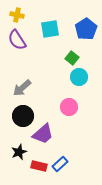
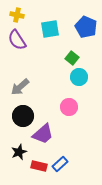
blue pentagon: moved 2 px up; rotated 15 degrees counterclockwise
gray arrow: moved 2 px left, 1 px up
